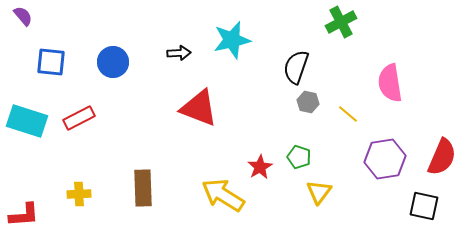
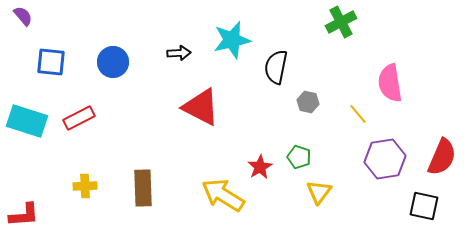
black semicircle: moved 20 px left; rotated 8 degrees counterclockwise
red triangle: moved 2 px right, 1 px up; rotated 6 degrees clockwise
yellow line: moved 10 px right; rotated 10 degrees clockwise
yellow cross: moved 6 px right, 8 px up
